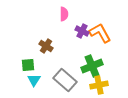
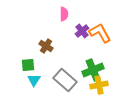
purple cross: rotated 24 degrees clockwise
green cross: moved 1 px right, 4 px down
